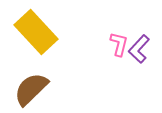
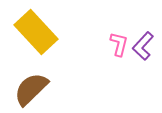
purple L-shape: moved 4 px right, 3 px up
